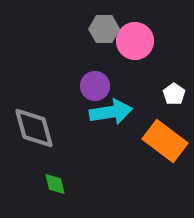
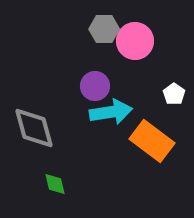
orange rectangle: moved 13 px left
